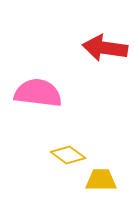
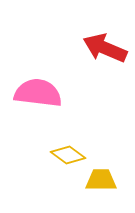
red arrow: rotated 15 degrees clockwise
